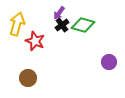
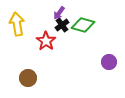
yellow arrow: rotated 25 degrees counterclockwise
red star: moved 11 px right; rotated 12 degrees clockwise
